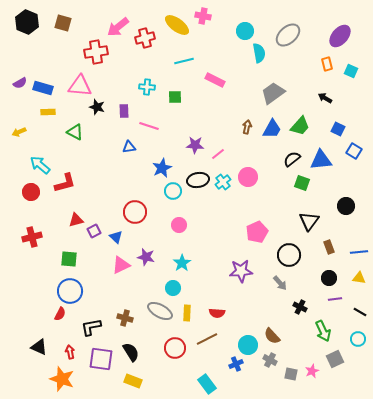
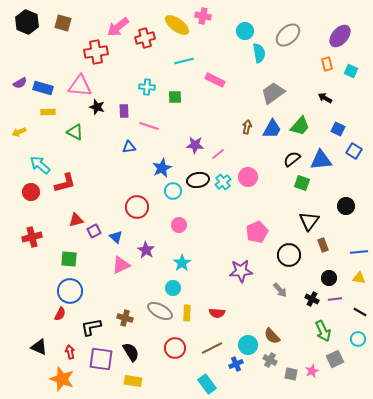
red circle at (135, 212): moved 2 px right, 5 px up
brown rectangle at (329, 247): moved 6 px left, 2 px up
purple star at (146, 257): moved 7 px up; rotated 18 degrees clockwise
gray arrow at (280, 283): moved 7 px down
black cross at (300, 307): moved 12 px right, 8 px up
brown line at (207, 339): moved 5 px right, 9 px down
yellow rectangle at (133, 381): rotated 12 degrees counterclockwise
